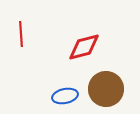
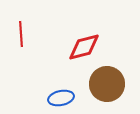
brown circle: moved 1 px right, 5 px up
blue ellipse: moved 4 px left, 2 px down
